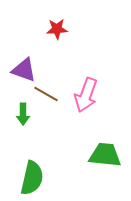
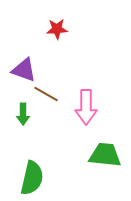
pink arrow: moved 12 px down; rotated 20 degrees counterclockwise
